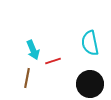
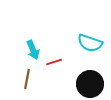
cyan semicircle: rotated 60 degrees counterclockwise
red line: moved 1 px right, 1 px down
brown line: moved 1 px down
